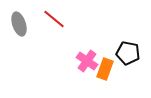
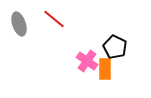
black pentagon: moved 13 px left, 6 px up; rotated 15 degrees clockwise
orange rectangle: rotated 20 degrees counterclockwise
